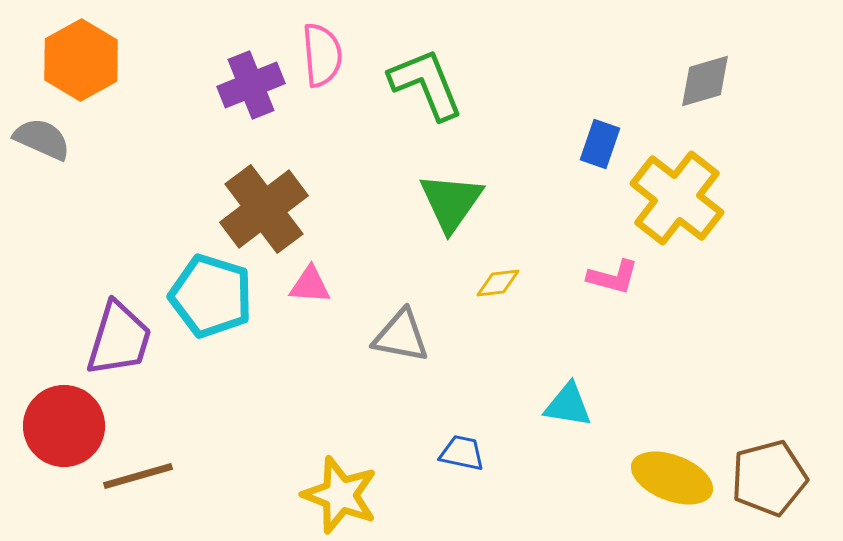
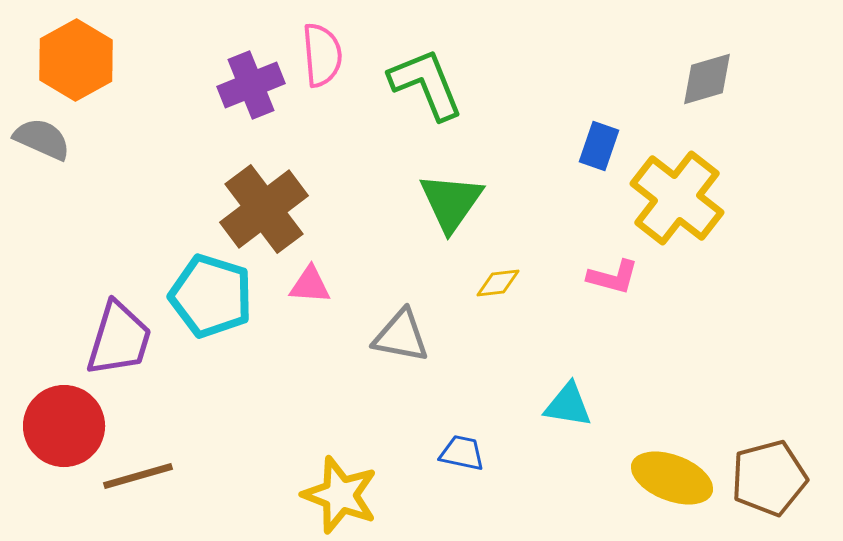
orange hexagon: moved 5 px left
gray diamond: moved 2 px right, 2 px up
blue rectangle: moved 1 px left, 2 px down
